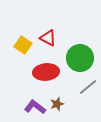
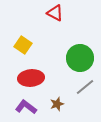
red triangle: moved 7 px right, 25 px up
red ellipse: moved 15 px left, 6 px down
gray line: moved 3 px left
purple L-shape: moved 9 px left
